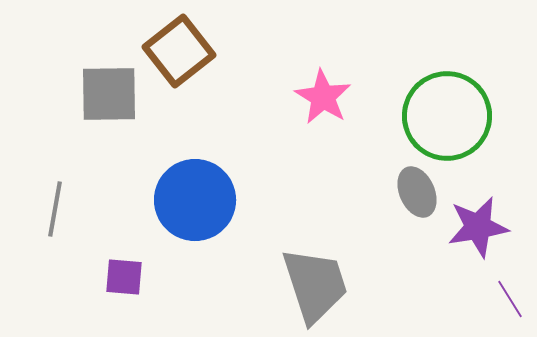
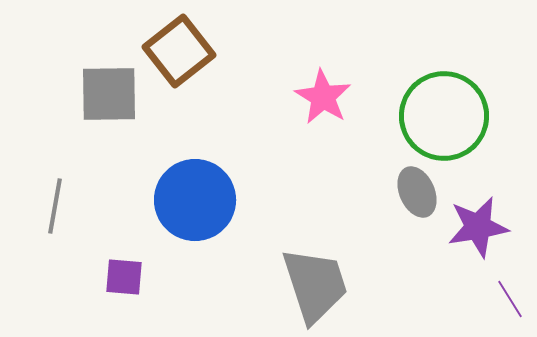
green circle: moved 3 px left
gray line: moved 3 px up
